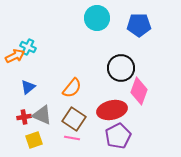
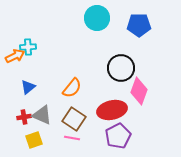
cyan cross: rotated 28 degrees counterclockwise
